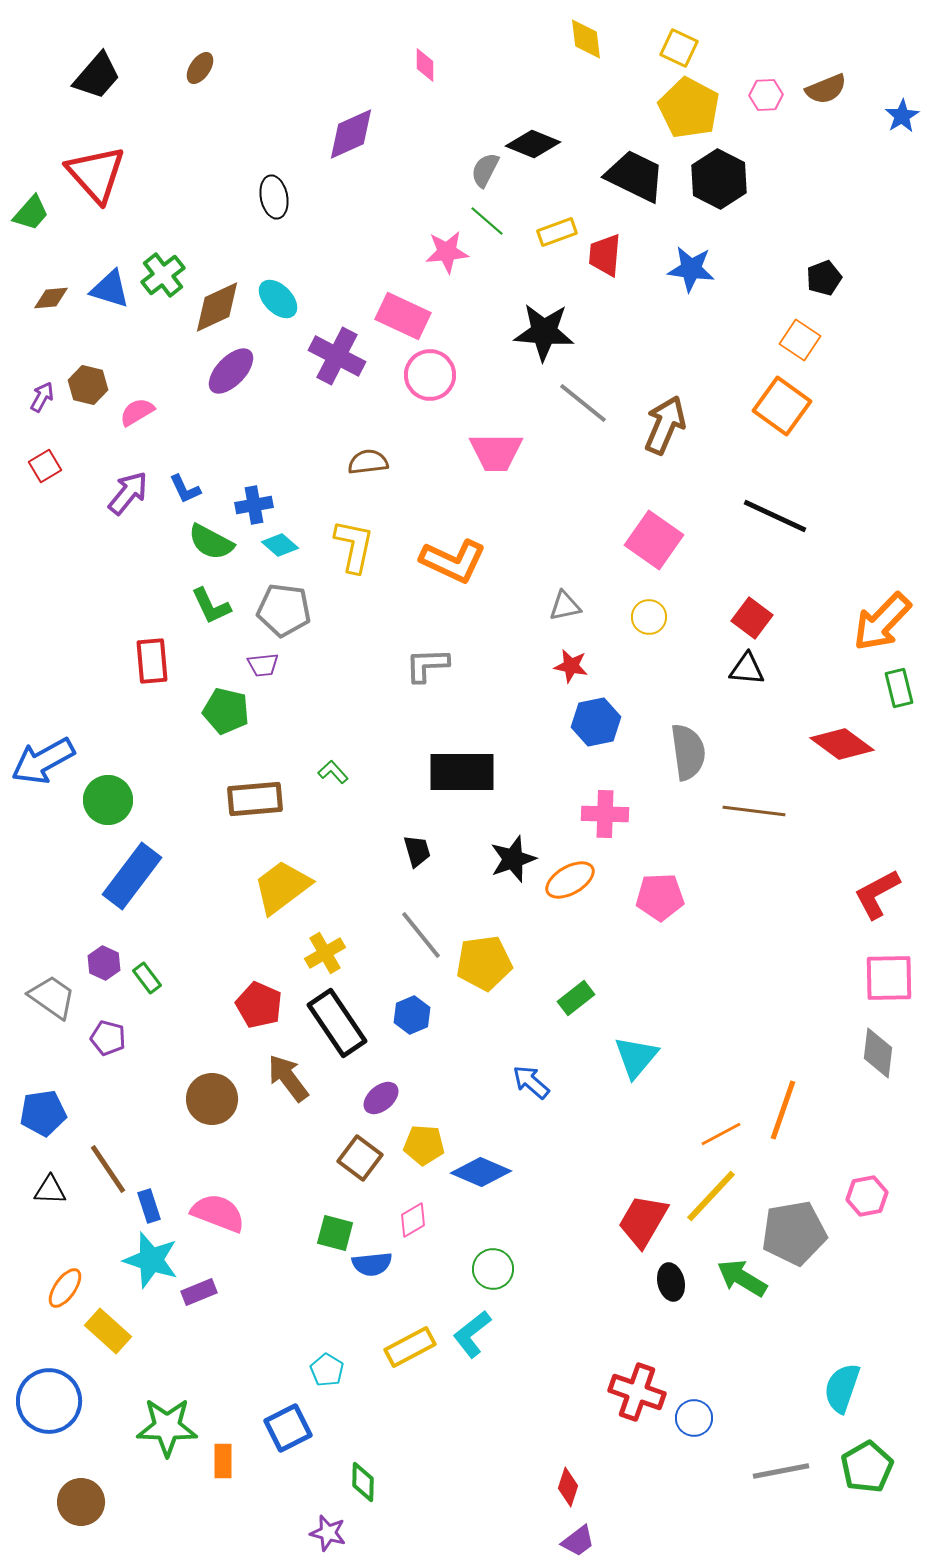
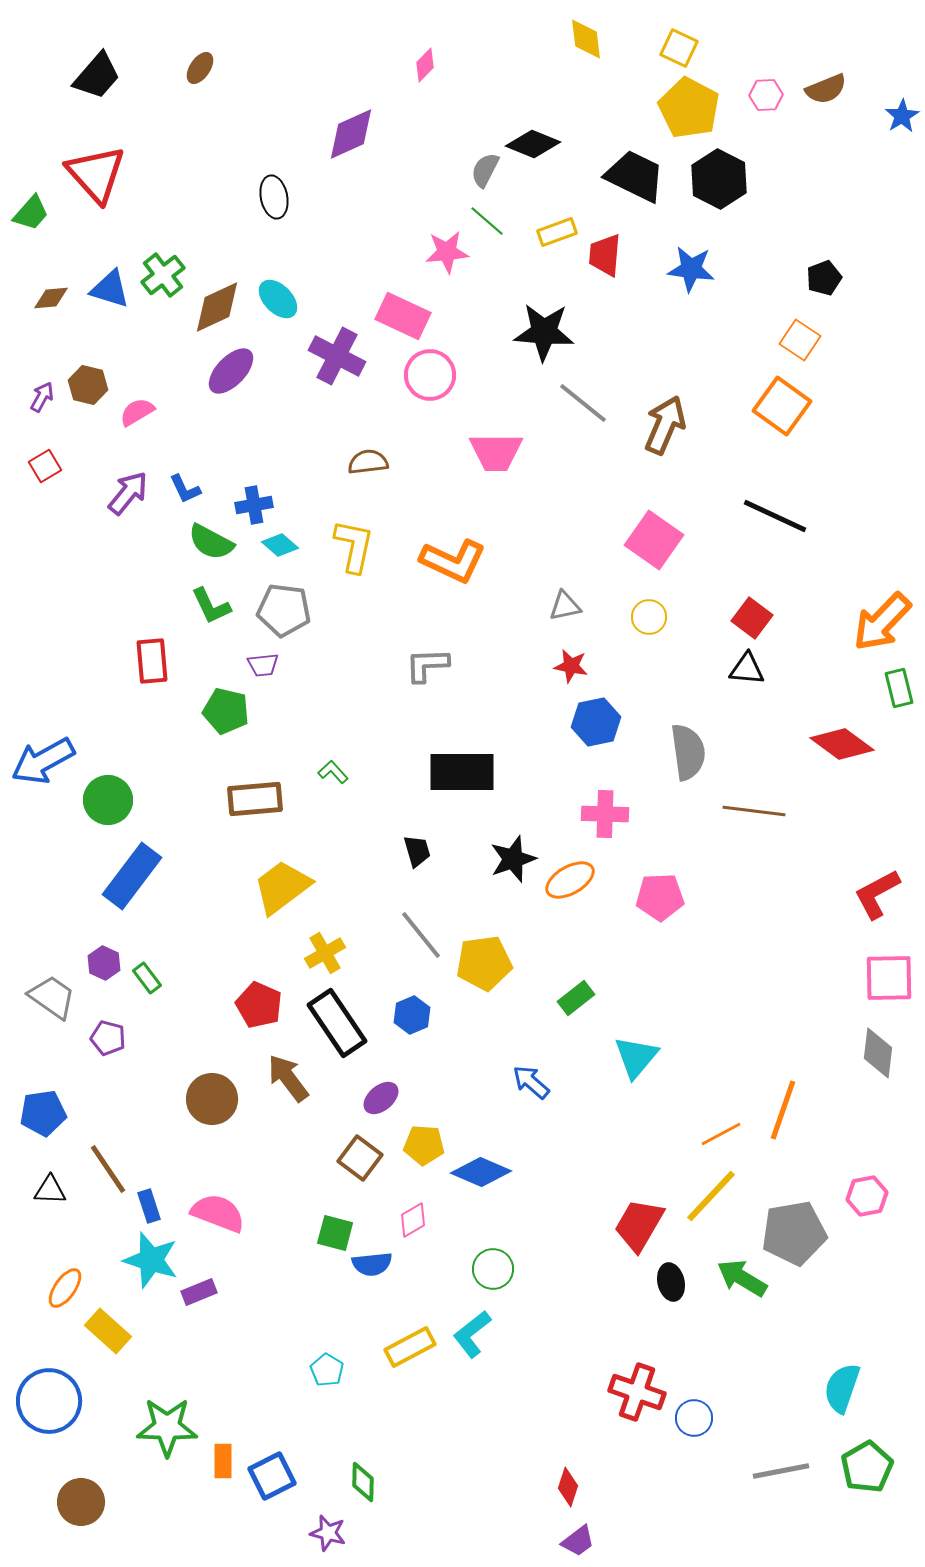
pink diamond at (425, 65): rotated 44 degrees clockwise
red trapezoid at (643, 1221): moved 4 px left, 4 px down
blue square at (288, 1428): moved 16 px left, 48 px down
